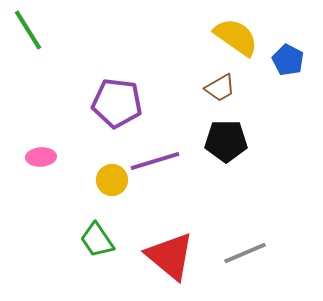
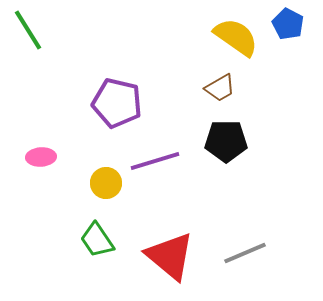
blue pentagon: moved 36 px up
purple pentagon: rotated 6 degrees clockwise
yellow circle: moved 6 px left, 3 px down
